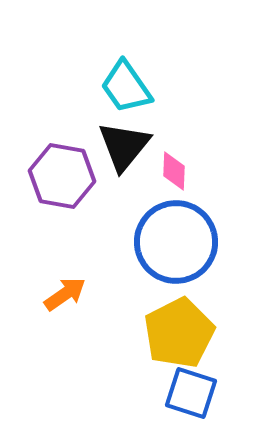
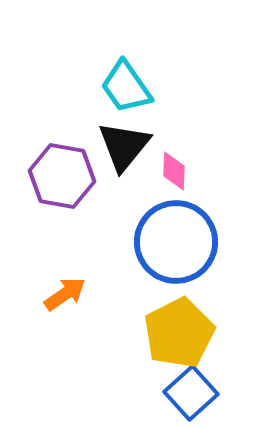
blue square: rotated 30 degrees clockwise
